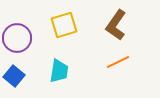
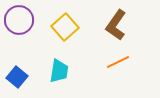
yellow square: moved 1 px right, 2 px down; rotated 24 degrees counterclockwise
purple circle: moved 2 px right, 18 px up
blue square: moved 3 px right, 1 px down
